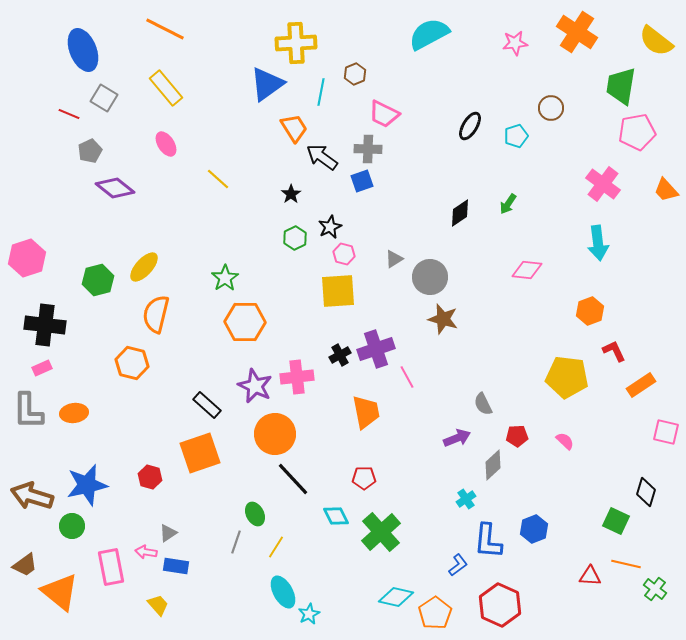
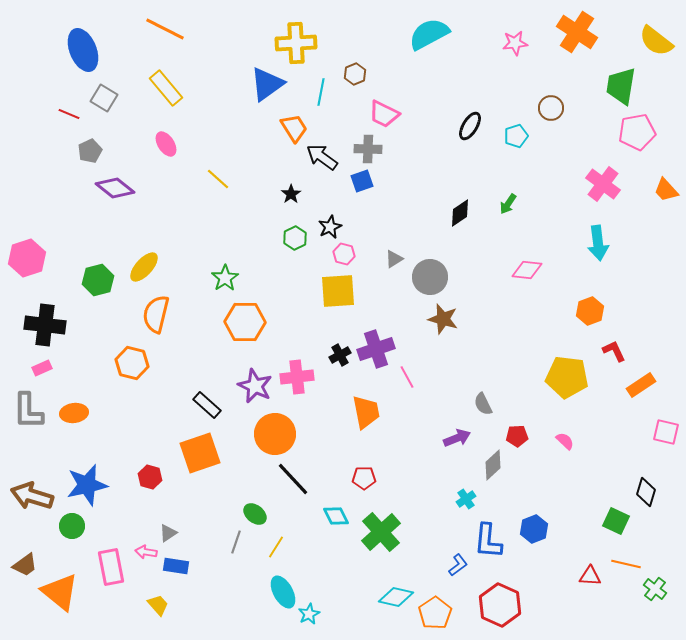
green ellipse at (255, 514): rotated 25 degrees counterclockwise
